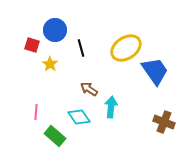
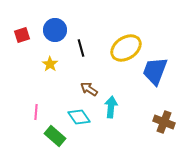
red square: moved 10 px left, 10 px up; rotated 35 degrees counterclockwise
blue trapezoid: rotated 124 degrees counterclockwise
